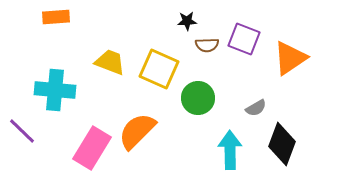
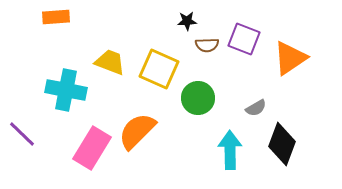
cyan cross: moved 11 px right; rotated 6 degrees clockwise
purple line: moved 3 px down
